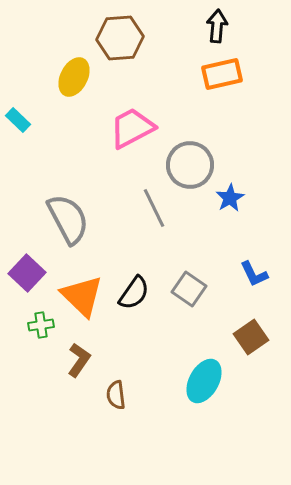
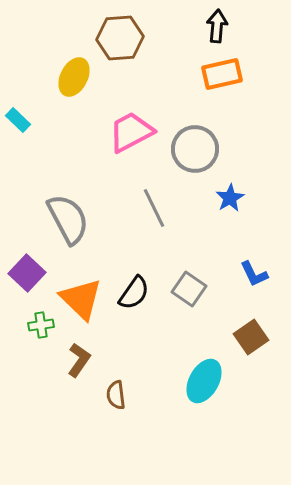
pink trapezoid: moved 1 px left, 4 px down
gray circle: moved 5 px right, 16 px up
orange triangle: moved 1 px left, 3 px down
